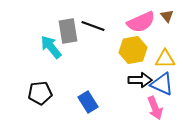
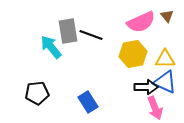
black line: moved 2 px left, 9 px down
yellow hexagon: moved 4 px down
black arrow: moved 6 px right, 7 px down
blue triangle: moved 3 px right, 2 px up
black pentagon: moved 3 px left
